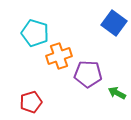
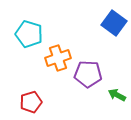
cyan pentagon: moved 6 px left, 1 px down
orange cross: moved 1 px left, 2 px down
green arrow: moved 2 px down
